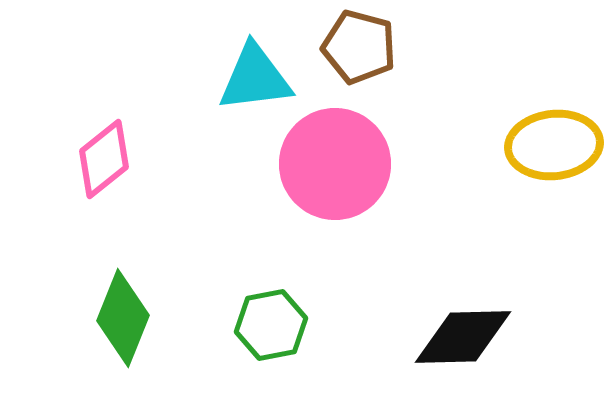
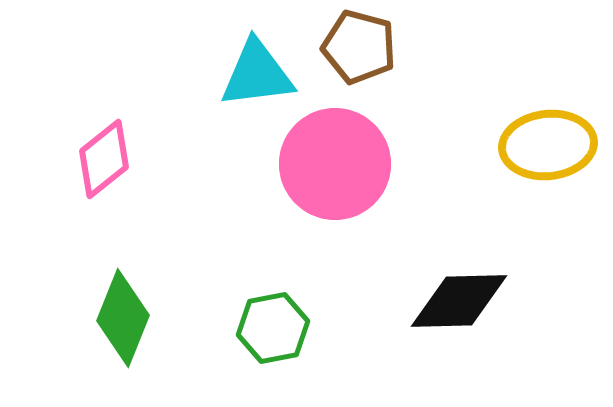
cyan triangle: moved 2 px right, 4 px up
yellow ellipse: moved 6 px left
green hexagon: moved 2 px right, 3 px down
black diamond: moved 4 px left, 36 px up
